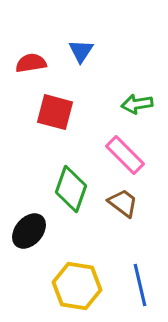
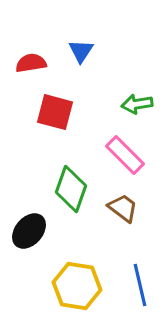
brown trapezoid: moved 5 px down
